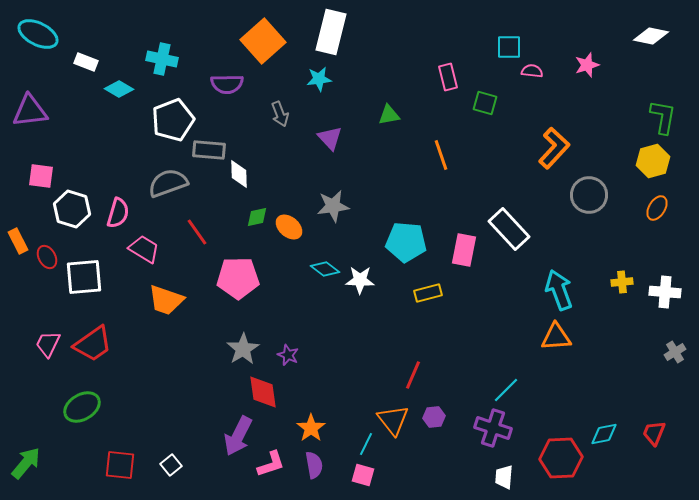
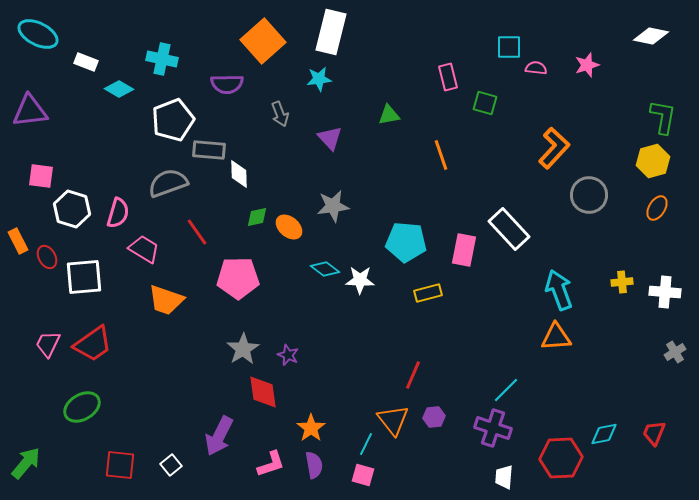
pink semicircle at (532, 71): moved 4 px right, 3 px up
purple arrow at (238, 436): moved 19 px left
